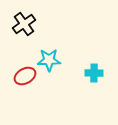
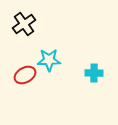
red ellipse: moved 1 px up
